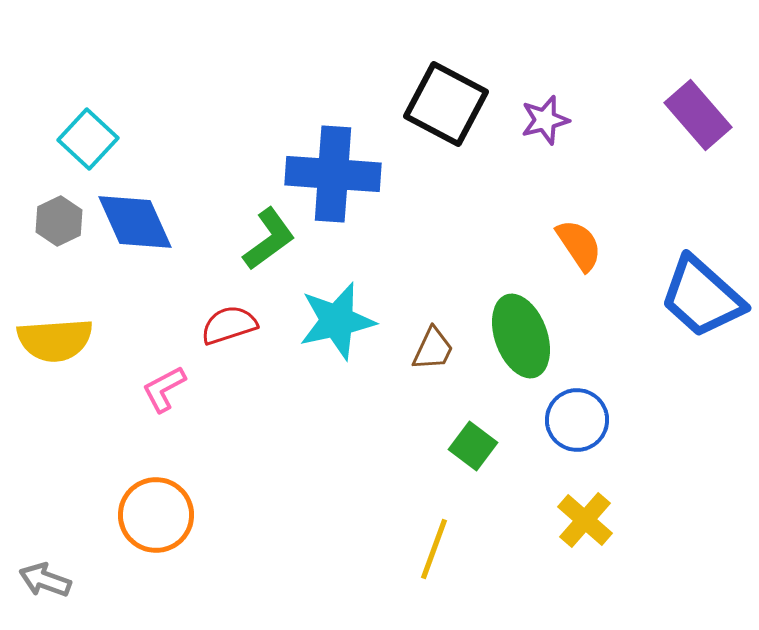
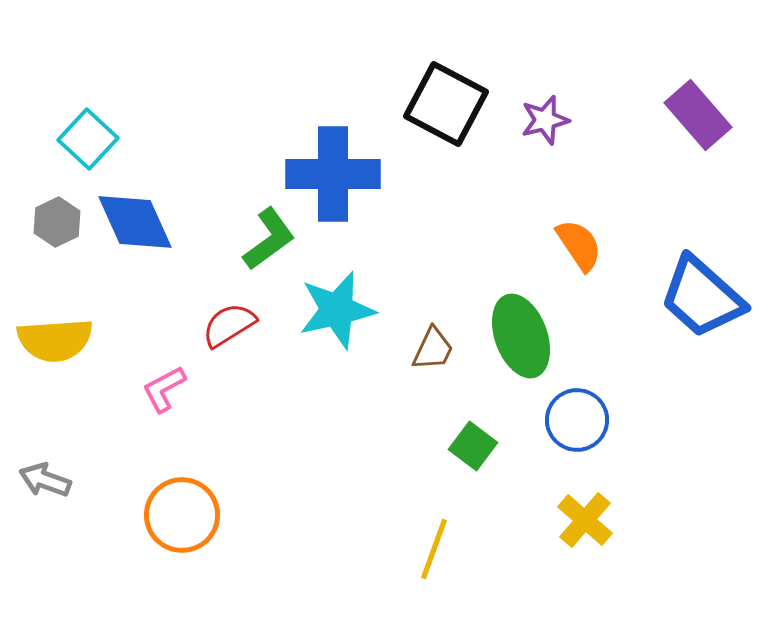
blue cross: rotated 4 degrees counterclockwise
gray hexagon: moved 2 px left, 1 px down
cyan star: moved 11 px up
red semicircle: rotated 14 degrees counterclockwise
orange circle: moved 26 px right
gray arrow: moved 100 px up
